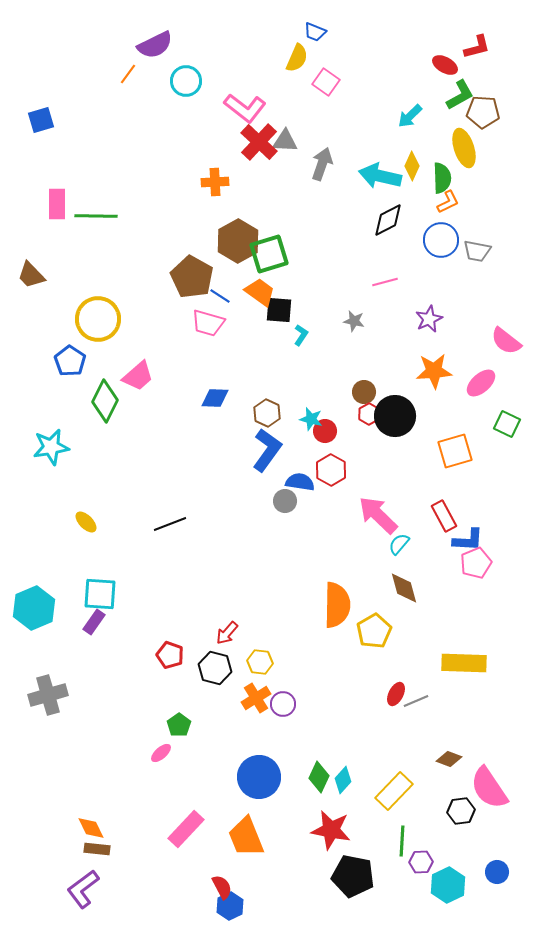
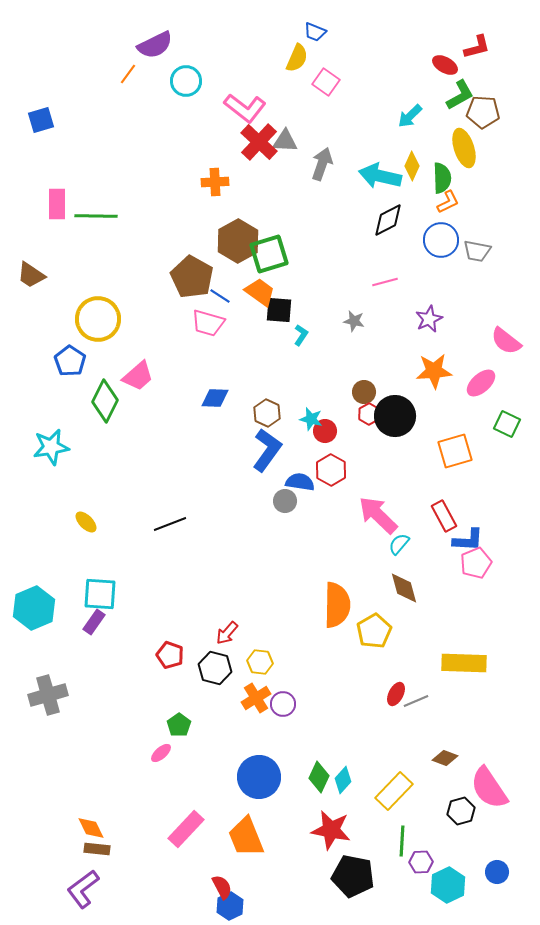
brown trapezoid at (31, 275): rotated 12 degrees counterclockwise
brown diamond at (449, 759): moved 4 px left, 1 px up
black hexagon at (461, 811): rotated 8 degrees counterclockwise
